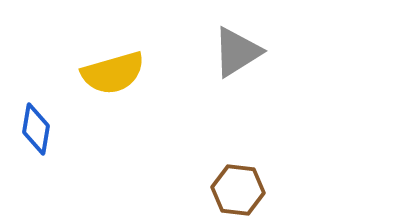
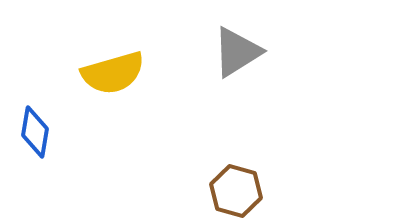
blue diamond: moved 1 px left, 3 px down
brown hexagon: moved 2 px left, 1 px down; rotated 9 degrees clockwise
